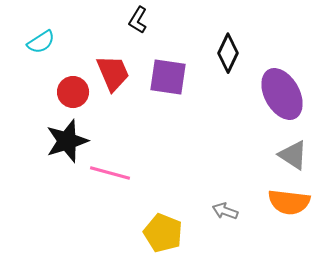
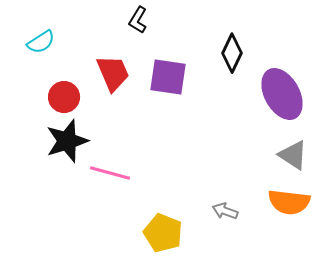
black diamond: moved 4 px right
red circle: moved 9 px left, 5 px down
